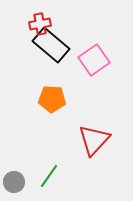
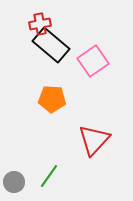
pink square: moved 1 px left, 1 px down
